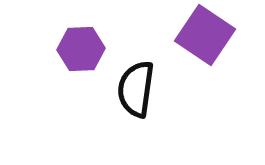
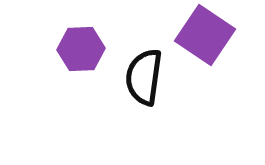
black semicircle: moved 8 px right, 12 px up
